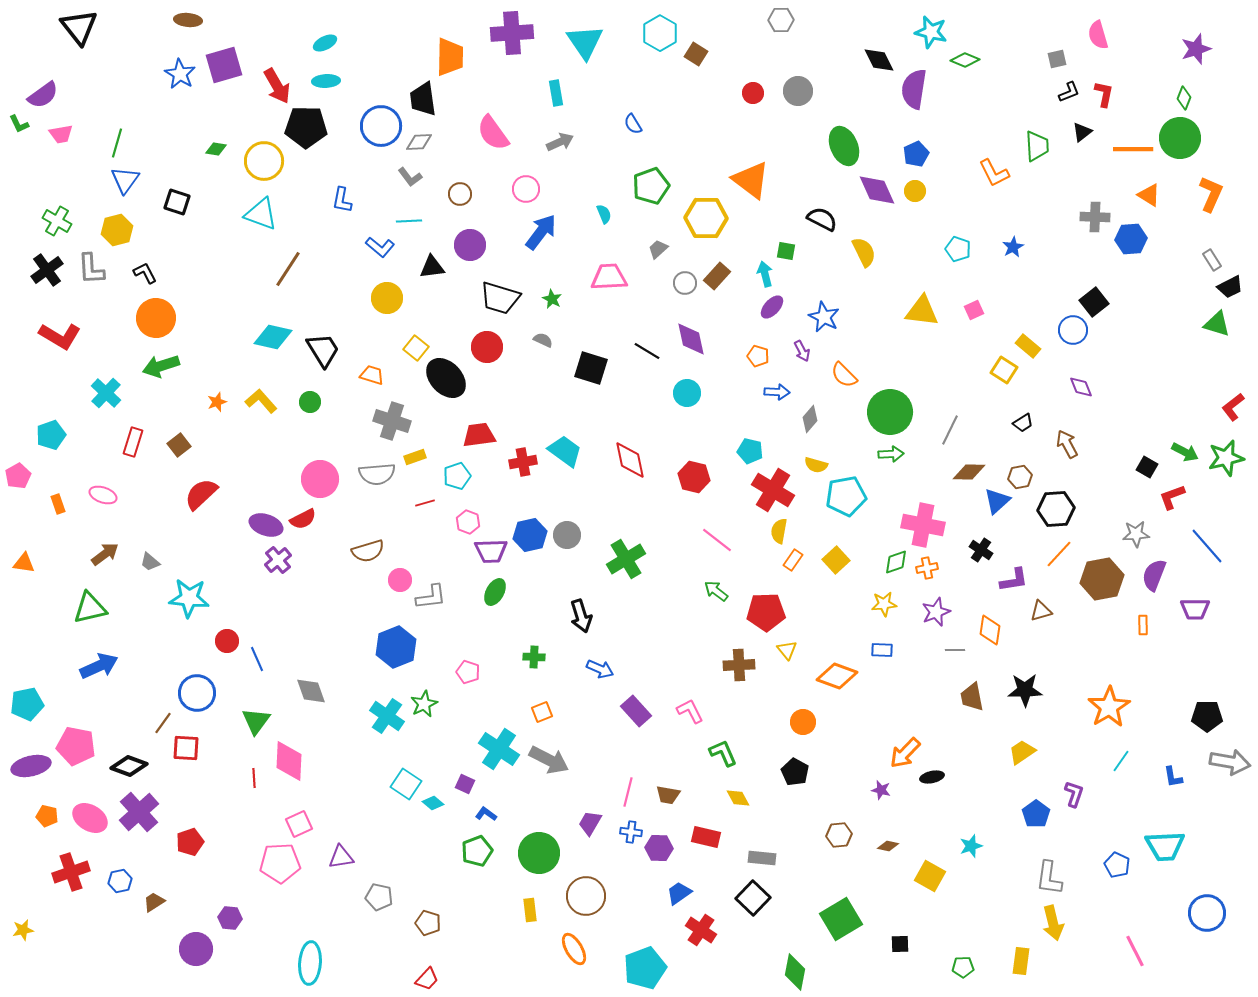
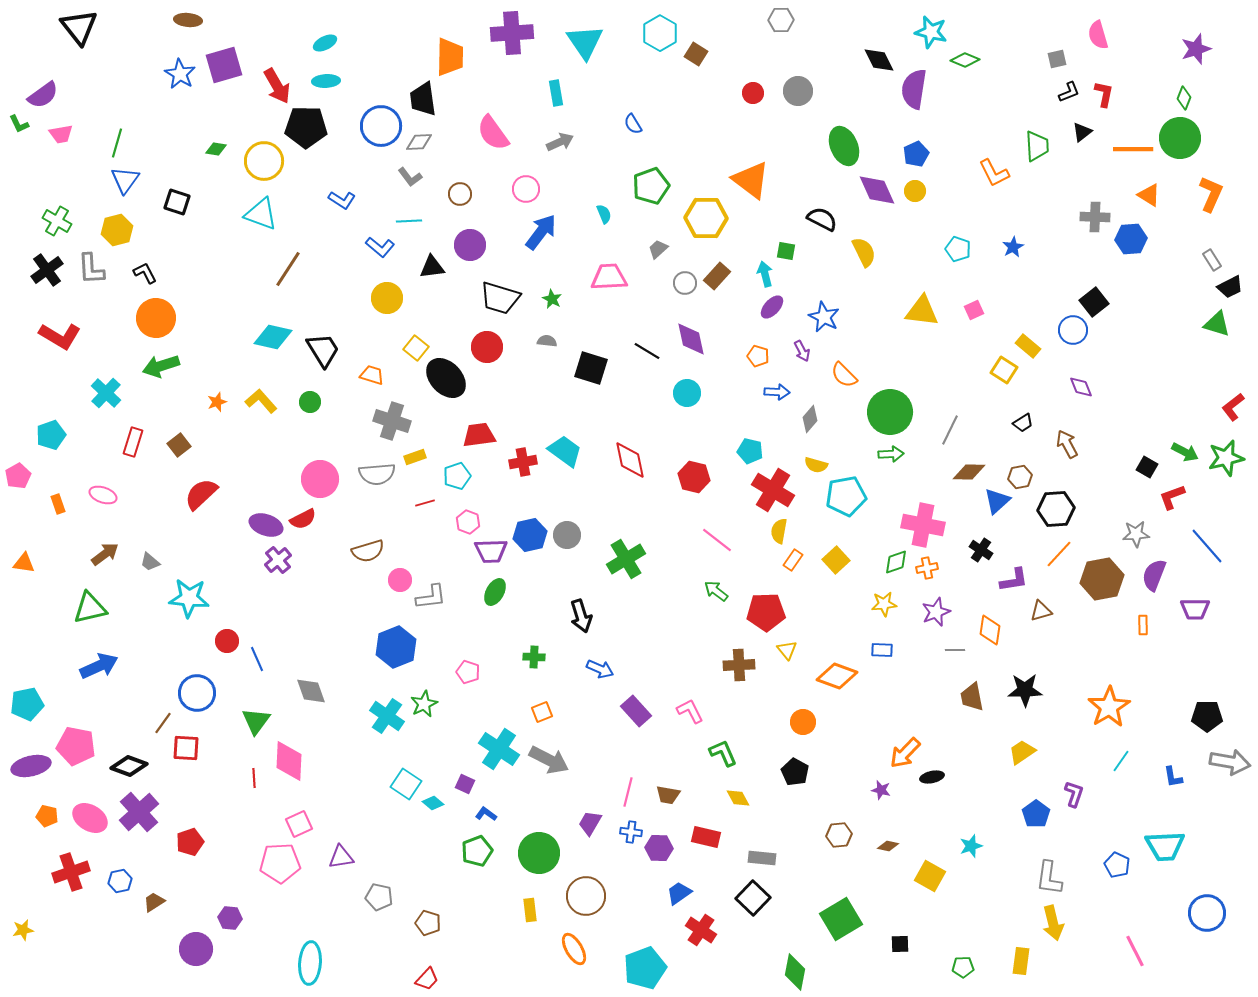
blue L-shape at (342, 200): rotated 68 degrees counterclockwise
gray semicircle at (543, 340): moved 4 px right, 1 px down; rotated 18 degrees counterclockwise
